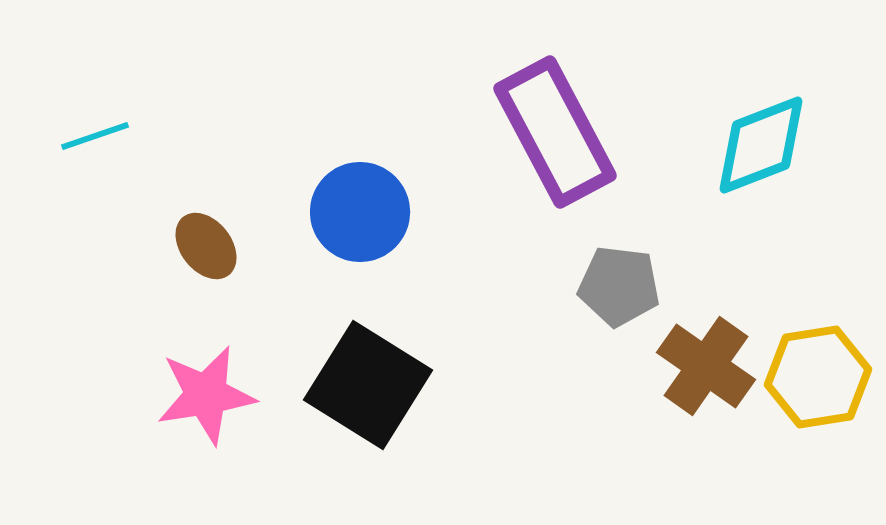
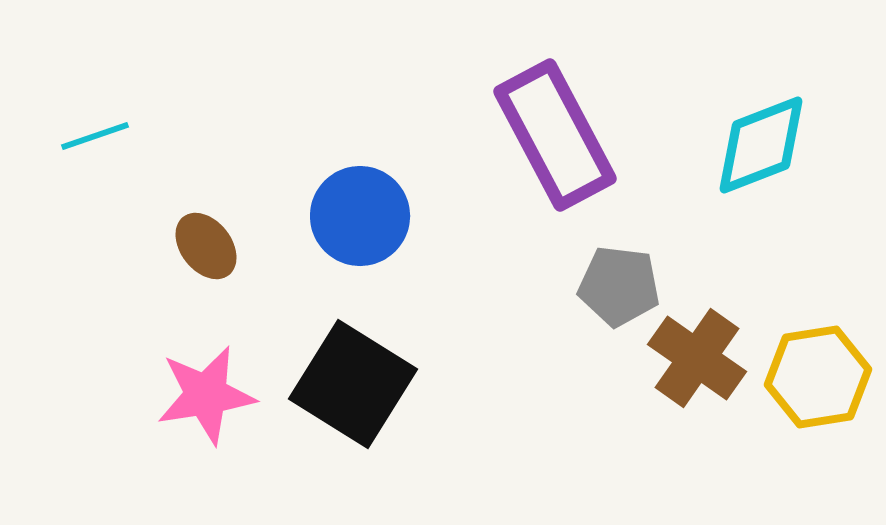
purple rectangle: moved 3 px down
blue circle: moved 4 px down
brown cross: moved 9 px left, 8 px up
black square: moved 15 px left, 1 px up
